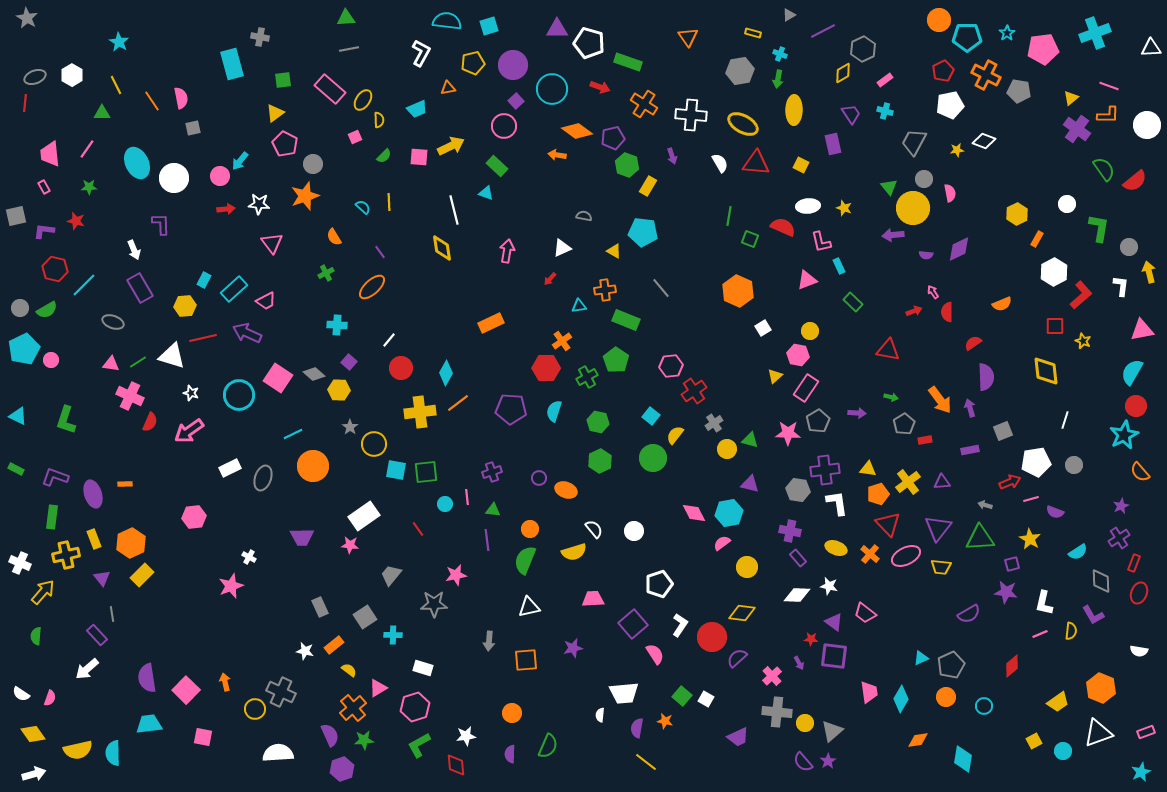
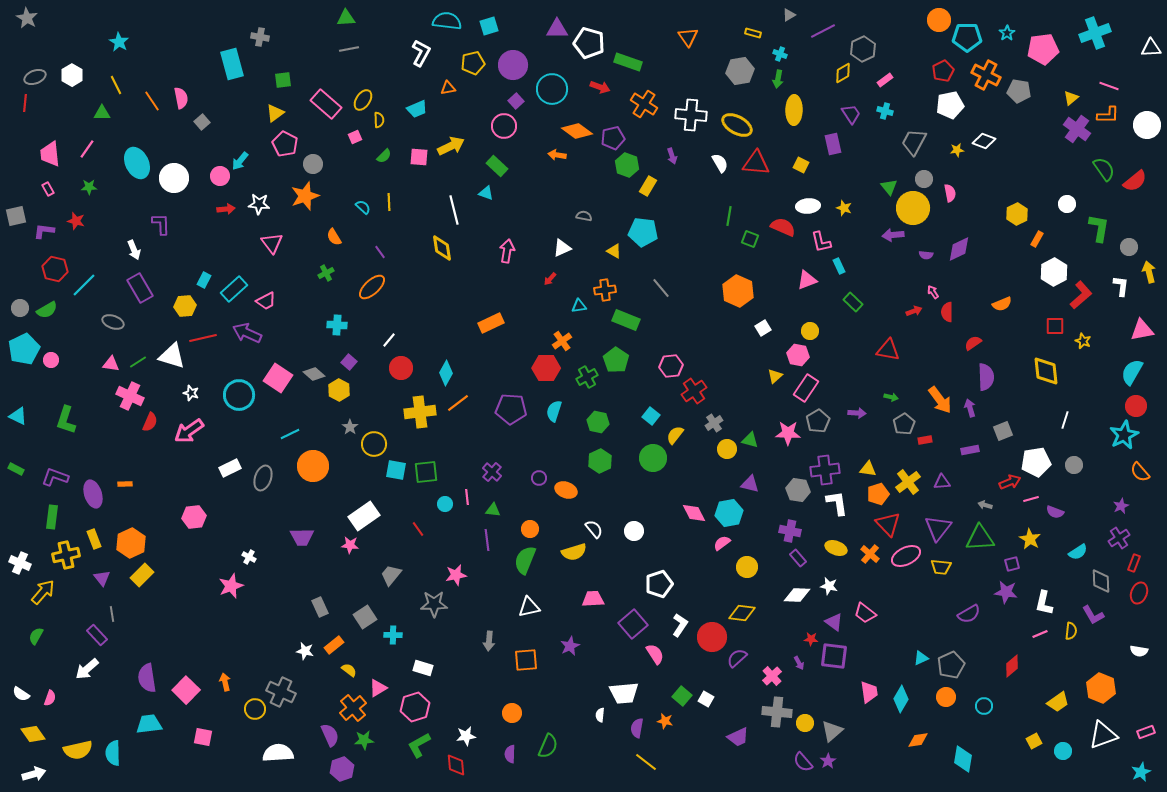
pink rectangle at (330, 89): moved 4 px left, 15 px down
yellow ellipse at (743, 124): moved 6 px left, 1 px down
gray square at (193, 128): moved 9 px right, 6 px up; rotated 28 degrees counterclockwise
pink rectangle at (44, 187): moved 4 px right, 2 px down
yellow hexagon at (339, 390): rotated 25 degrees clockwise
cyan line at (293, 434): moved 3 px left
purple cross at (492, 472): rotated 30 degrees counterclockwise
green semicircle at (36, 636): rotated 24 degrees clockwise
purple star at (573, 648): moved 3 px left, 2 px up; rotated 12 degrees counterclockwise
white triangle at (1098, 733): moved 5 px right, 2 px down
